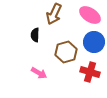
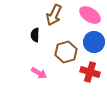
brown arrow: moved 1 px down
